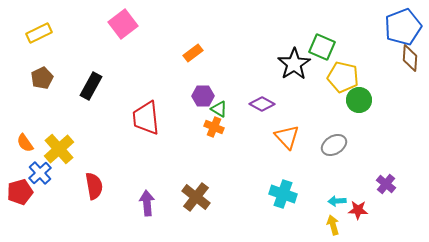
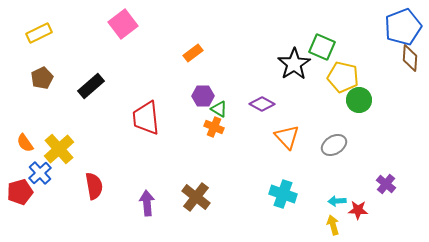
black rectangle: rotated 20 degrees clockwise
